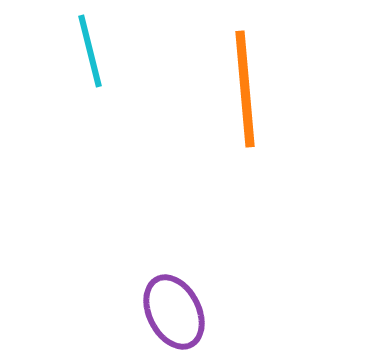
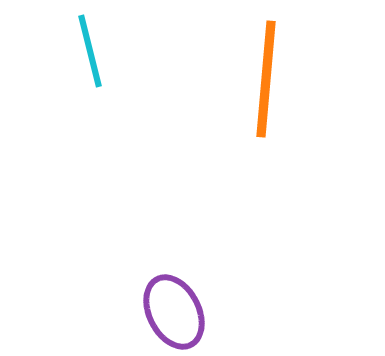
orange line: moved 21 px right, 10 px up; rotated 10 degrees clockwise
